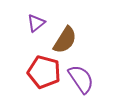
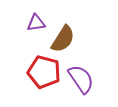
purple triangle: rotated 30 degrees clockwise
brown semicircle: moved 2 px left, 1 px up
